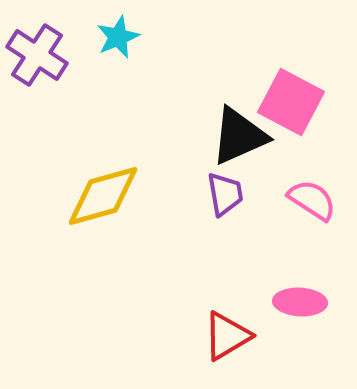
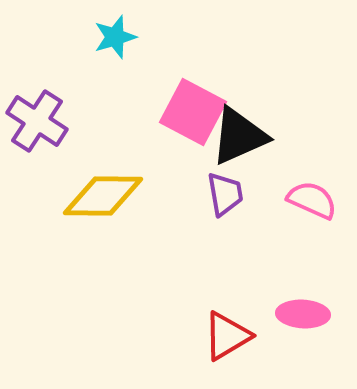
cyan star: moved 3 px left; rotated 6 degrees clockwise
purple cross: moved 66 px down
pink square: moved 98 px left, 10 px down
yellow diamond: rotated 16 degrees clockwise
pink semicircle: rotated 9 degrees counterclockwise
pink ellipse: moved 3 px right, 12 px down
